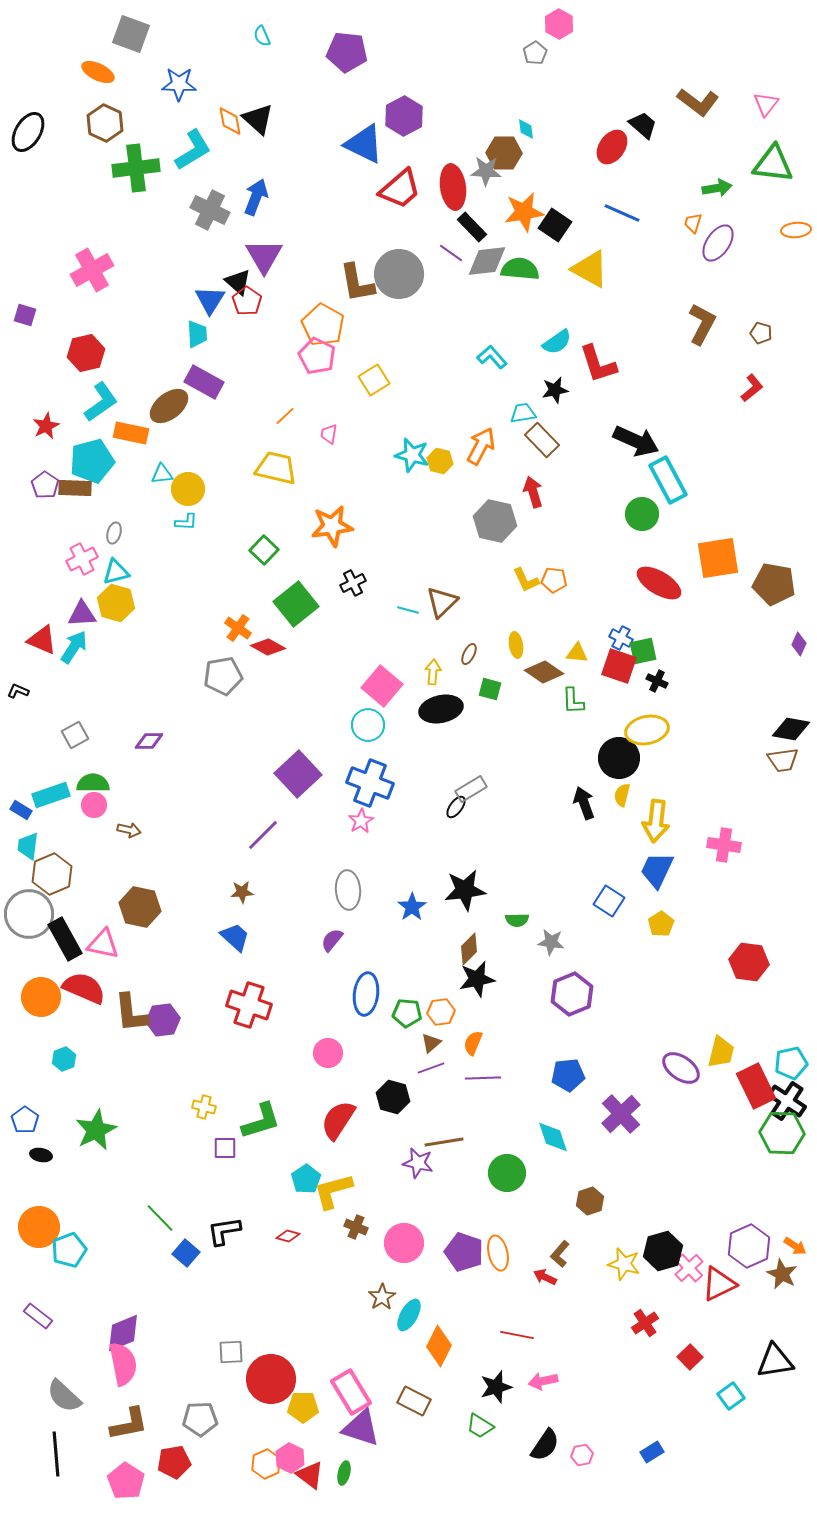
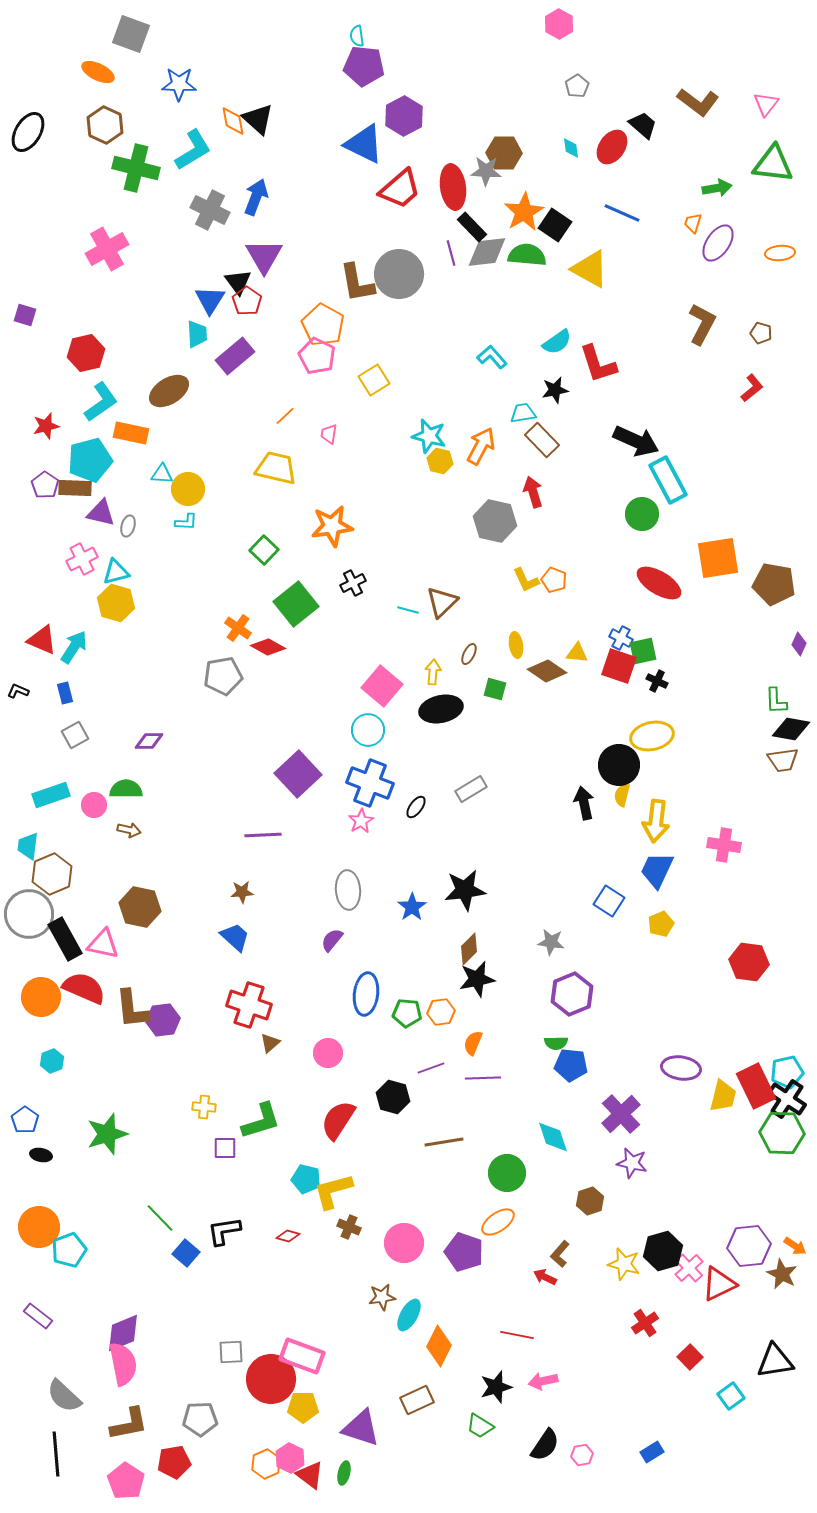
cyan semicircle at (262, 36): moved 95 px right; rotated 15 degrees clockwise
purple pentagon at (347, 52): moved 17 px right, 14 px down
gray pentagon at (535, 53): moved 42 px right, 33 px down
orange diamond at (230, 121): moved 3 px right
brown hexagon at (105, 123): moved 2 px down
cyan diamond at (526, 129): moved 45 px right, 19 px down
green cross at (136, 168): rotated 21 degrees clockwise
orange star at (524, 212): rotated 21 degrees counterclockwise
orange ellipse at (796, 230): moved 16 px left, 23 px down
purple line at (451, 253): rotated 40 degrees clockwise
gray diamond at (487, 261): moved 9 px up
green semicircle at (520, 269): moved 7 px right, 14 px up
pink cross at (92, 270): moved 15 px right, 21 px up
black triangle at (238, 282): rotated 12 degrees clockwise
purple rectangle at (204, 382): moved 31 px right, 26 px up; rotated 69 degrees counterclockwise
brown ellipse at (169, 406): moved 15 px up; rotated 6 degrees clockwise
red star at (46, 426): rotated 12 degrees clockwise
cyan star at (412, 455): moved 17 px right, 19 px up
cyan pentagon at (92, 461): moved 2 px left, 1 px up
cyan triangle at (162, 474): rotated 10 degrees clockwise
gray ellipse at (114, 533): moved 14 px right, 7 px up
orange pentagon at (554, 580): rotated 15 degrees clockwise
purple triangle at (82, 614): moved 19 px right, 101 px up; rotated 16 degrees clockwise
brown diamond at (544, 672): moved 3 px right, 1 px up
green square at (490, 689): moved 5 px right
green L-shape at (573, 701): moved 203 px right
cyan circle at (368, 725): moved 5 px down
yellow ellipse at (647, 730): moved 5 px right, 6 px down
black circle at (619, 758): moved 7 px down
green semicircle at (93, 783): moved 33 px right, 6 px down
black arrow at (584, 803): rotated 8 degrees clockwise
black ellipse at (456, 807): moved 40 px left
blue rectangle at (21, 810): moved 44 px right, 117 px up; rotated 45 degrees clockwise
purple line at (263, 835): rotated 42 degrees clockwise
green semicircle at (517, 920): moved 39 px right, 123 px down
yellow pentagon at (661, 924): rotated 10 degrees clockwise
brown L-shape at (131, 1013): moved 1 px right, 4 px up
brown triangle at (431, 1043): moved 161 px left
yellow trapezoid at (721, 1052): moved 2 px right, 44 px down
cyan hexagon at (64, 1059): moved 12 px left, 2 px down
cyan pentagon at (791, 1063): moved 4 px left, 9 px down
purple ellipse at (681, 1068): rotated 27 degrees counterclockwise
blue pentagon at (568, 1075): moved 3 px right, 10 px up; rotated 12 degrees clockwise
black cross at (787, 1101): moved 2 px up
yellow cross at (204, 1107): rotated 10 degrees counterclockwise
green star at (96, 1130): moved 11 px right, 4 px down; rotated 9 degrees clockwise
purple star at (418, 1163): moved 214 px right
cyan pentagon at (306, 1179): rotated 24 degrees counterclockwise
brown cross at (356, 1227): moved 7 px left
purple hexagon at (749, 1246): rotated 18 degrees clockwise
orange ellipse at (498, 1253): moved 31 px up; rotated 68 degrees clockwise
brown star at (382, 1297): rotated 24 degrees clockwise
pink rectangle at (351, 1392): moved 49 px left, 36 px up; rotated 39 degrees counterclockwise
brown rectangle at (414, 1401): moved 3 px right, 1 px up; rotated 52 degrees counterclockwise
